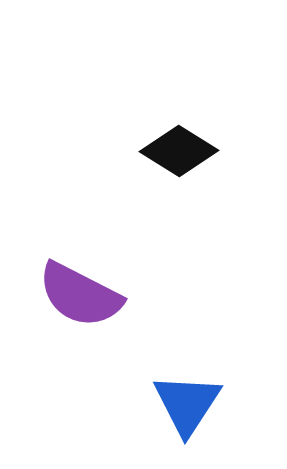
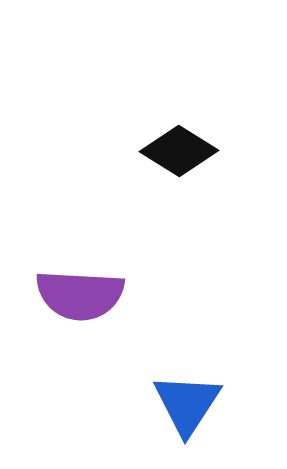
purple semicircle: rotated 24 degrees counterclockwise
